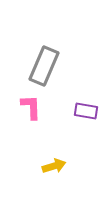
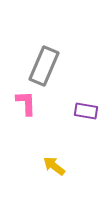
pink L-shape: moved 5 px left, 4 px up
yellow arrow: rotated 125 degrees counterclockwise
